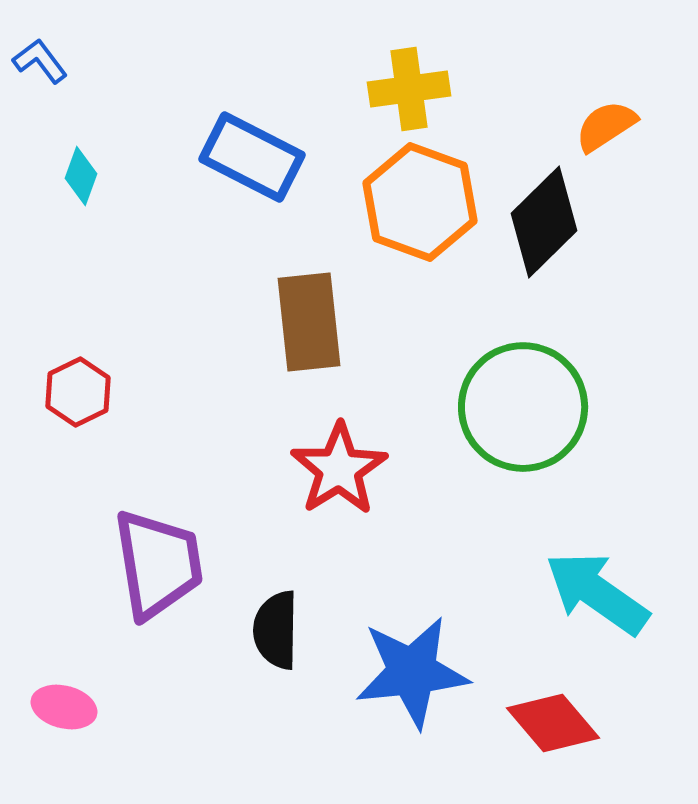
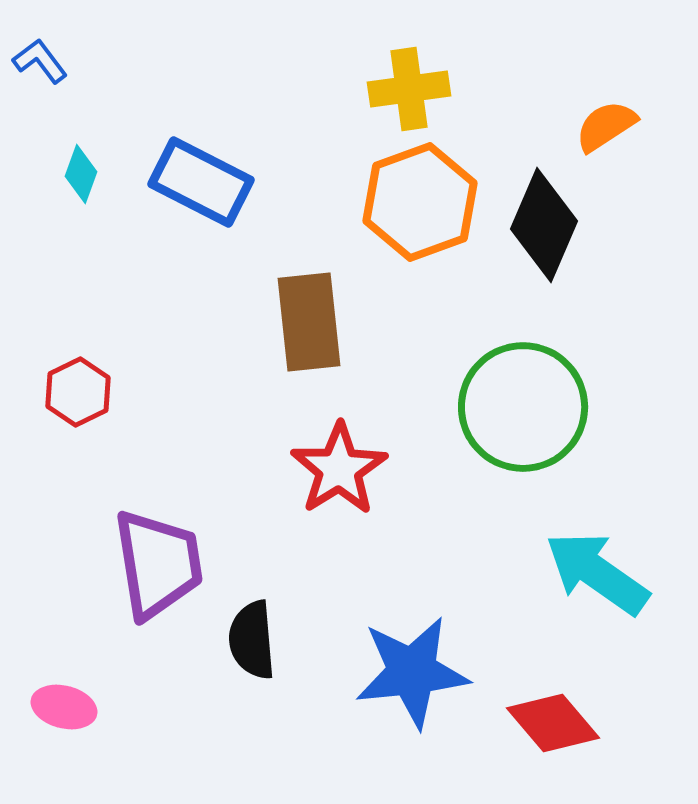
blue rectangle: moved 51 px left, 25 px down
cyan diamond: moved 2 px up
orange hexagon: rotated 20 degrees clockwise
black diamond: moved 3 px down; rotated 22 degrees counterclockwise
cyan arrow: moved 20 px up
black semicircle: moved 24 px left, 10 px down; rotated 6 degrees counterclockwise
